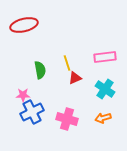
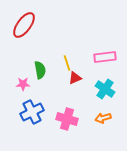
red ellipse: rotated 40 degrees counterclockwise
pink star: moved 11 px up
